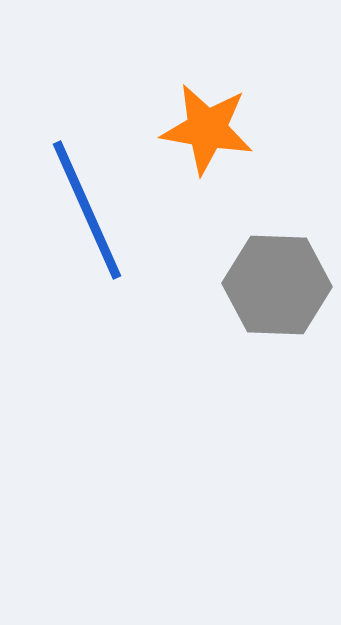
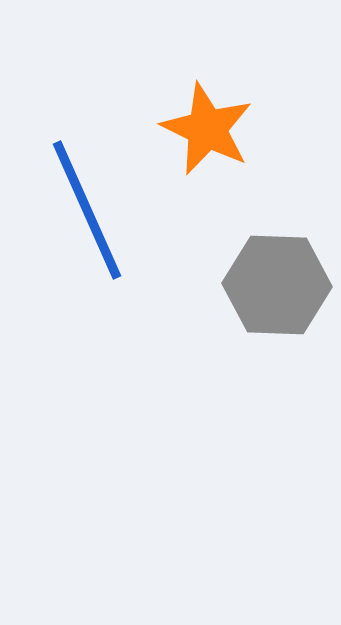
orange star: rotated 16 degrees clockwise
